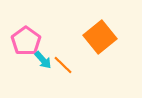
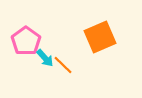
orange square: rotated 16 degrees clockwise
cyan arrow: moved 2 px right, 2 px up
